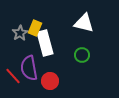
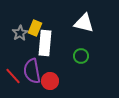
white rectangle: rotated 20 degrees clockwise
green circle: moved 1 px left, 1 px down
purple semicircle: moved 3 px right, 3 px down
